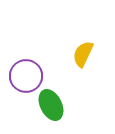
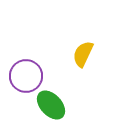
green ellipse: rotated 16 degrees counterclockwise
